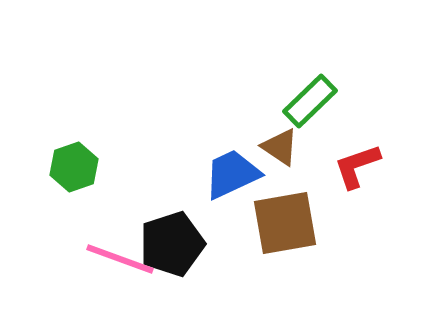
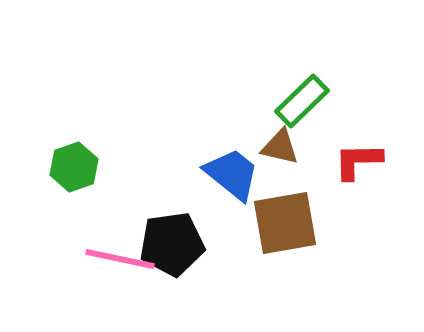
green rectangle: moved 8 px left
brown triangle: rotated 21 degrees counterclockwise
red L-shape: moved 1 px right, 5 px up; rotated 18 degrees clockwise
blue trapezoid: rotated 64 degrees clockwise
black pentagon: rotated 10 degrees clockwise
pink line: rotated 8 degrees counterclockwise
